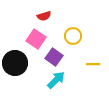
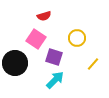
yellow circle: moved 4 px right, 2 px down
purple square: rotated 18 degrees counterclockwise
yellow line: rotated 48 degrees counterclockwise
cyan arrow: moved 1 px left
